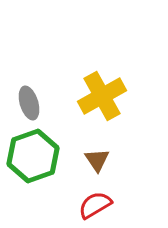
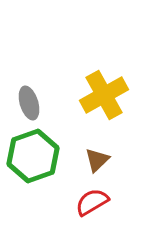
yellow cross: moved 2 px right, 1 px up
brown triangle: rotated 20 degrees clockwise
red semicircle: moved 3 px left, 3 px up
